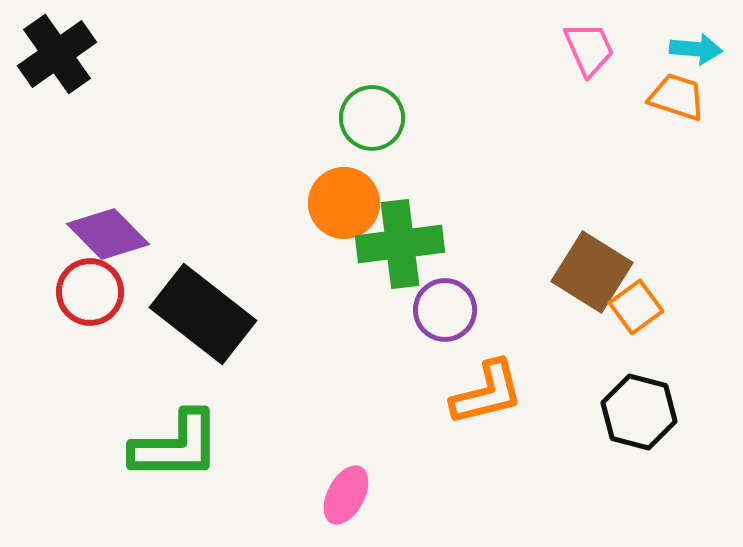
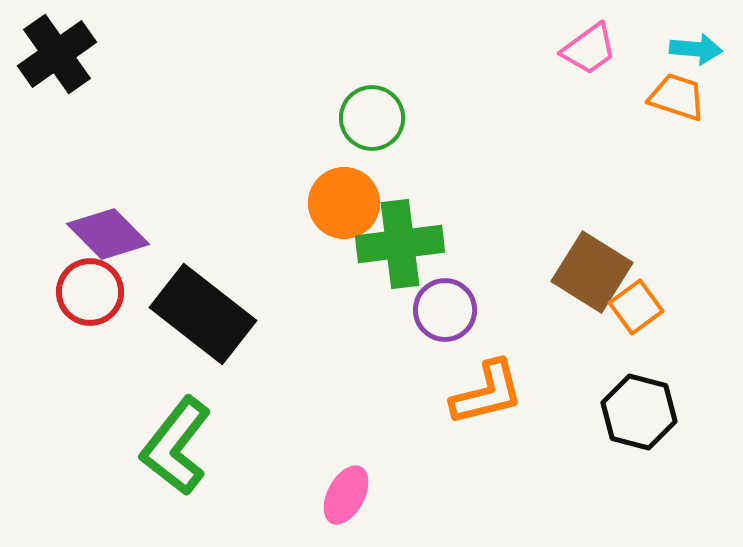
pink trapezoid: rotated 78 degrees clockwise
green L-shape: rotated 128 degrees clockwise
